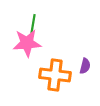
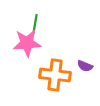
green line: moved 2 px right
purple semicircle: rotated 98 degrees clockwise
